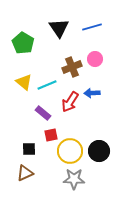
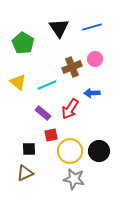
yellow triangle: moved 6 px left
red arrow: moved 7 px down
gray star: rotated 10 degrees clockwise
